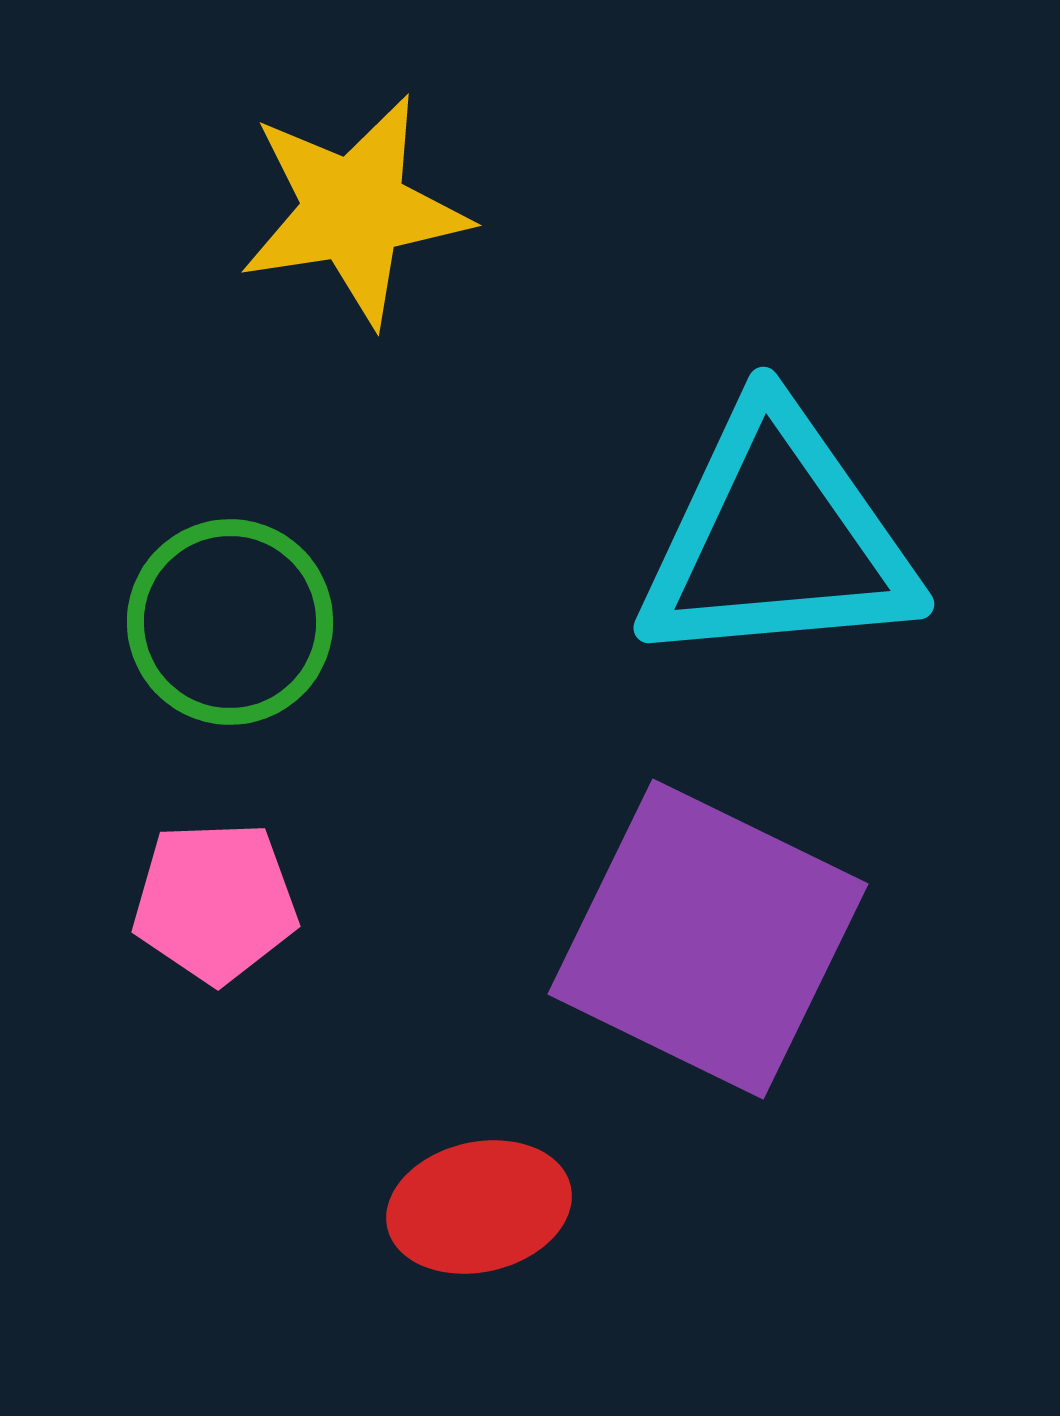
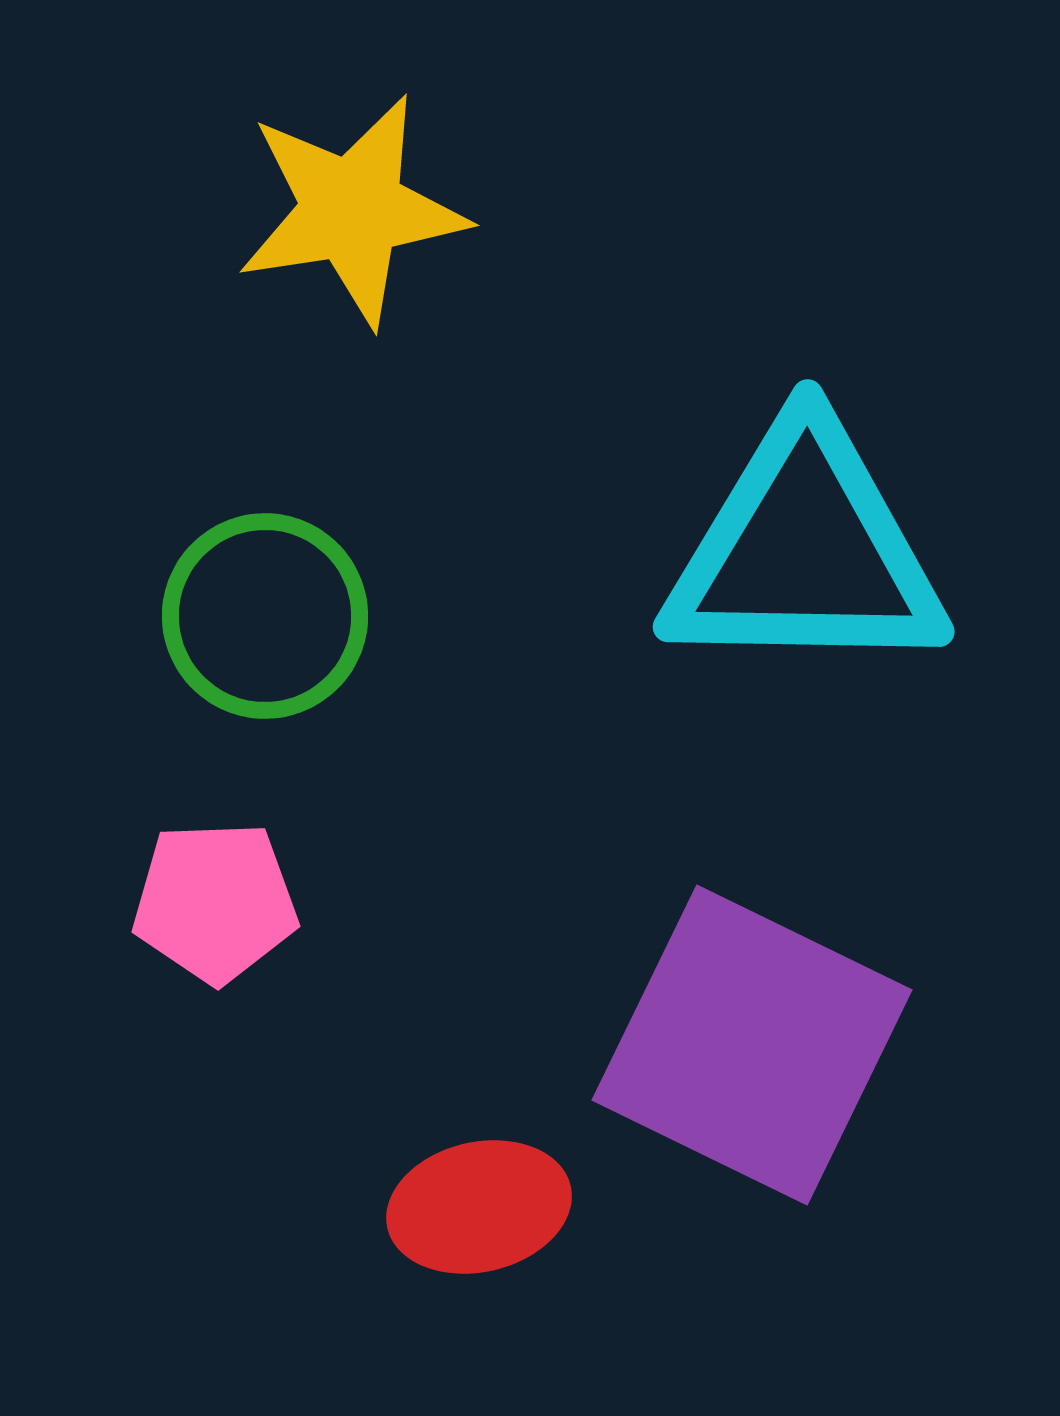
yellow star: moved 2 px left
cyan triangle: moved 28 px right, 13 px down; rotated 6 degrees clockwise
green circle: moved 35 px right, 6 px up
purple square: moved 44 px right, 106 px down
